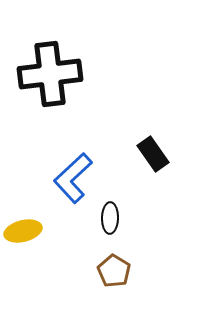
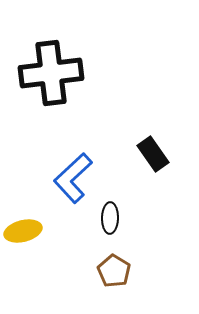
black cross: moved 1 px right, 1 px up
